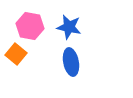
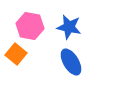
blue ellipse: rotated 20 degrees counterclockwise
